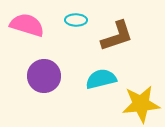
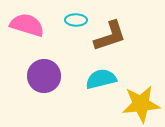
brown L-shape: moved 7 px left
